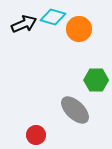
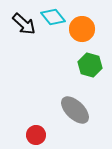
cyan diamond: rotated 35 degrees clockwise
black arrow: rotated 65 degrees clockwise
orange circle: moved 3 px right
green hexagon: moved 6 px left, 15 px up; rotated 15 degrees clockwise
